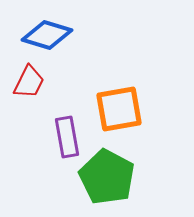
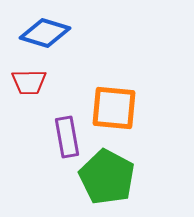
blue diamond: moved 2 px left, 2 px up
red trapezoid: rotated 63 degrees clockwise
orange square: moved 5 px left, 1 px up; rotated 15 degrees clockwise
